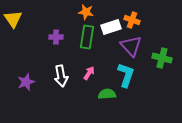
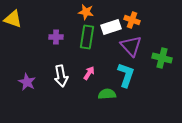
yellow triangle: rotated 36 degrees counterclockwise
purple star: moved 1 px right; rotated 24 degrees counterclockwise
